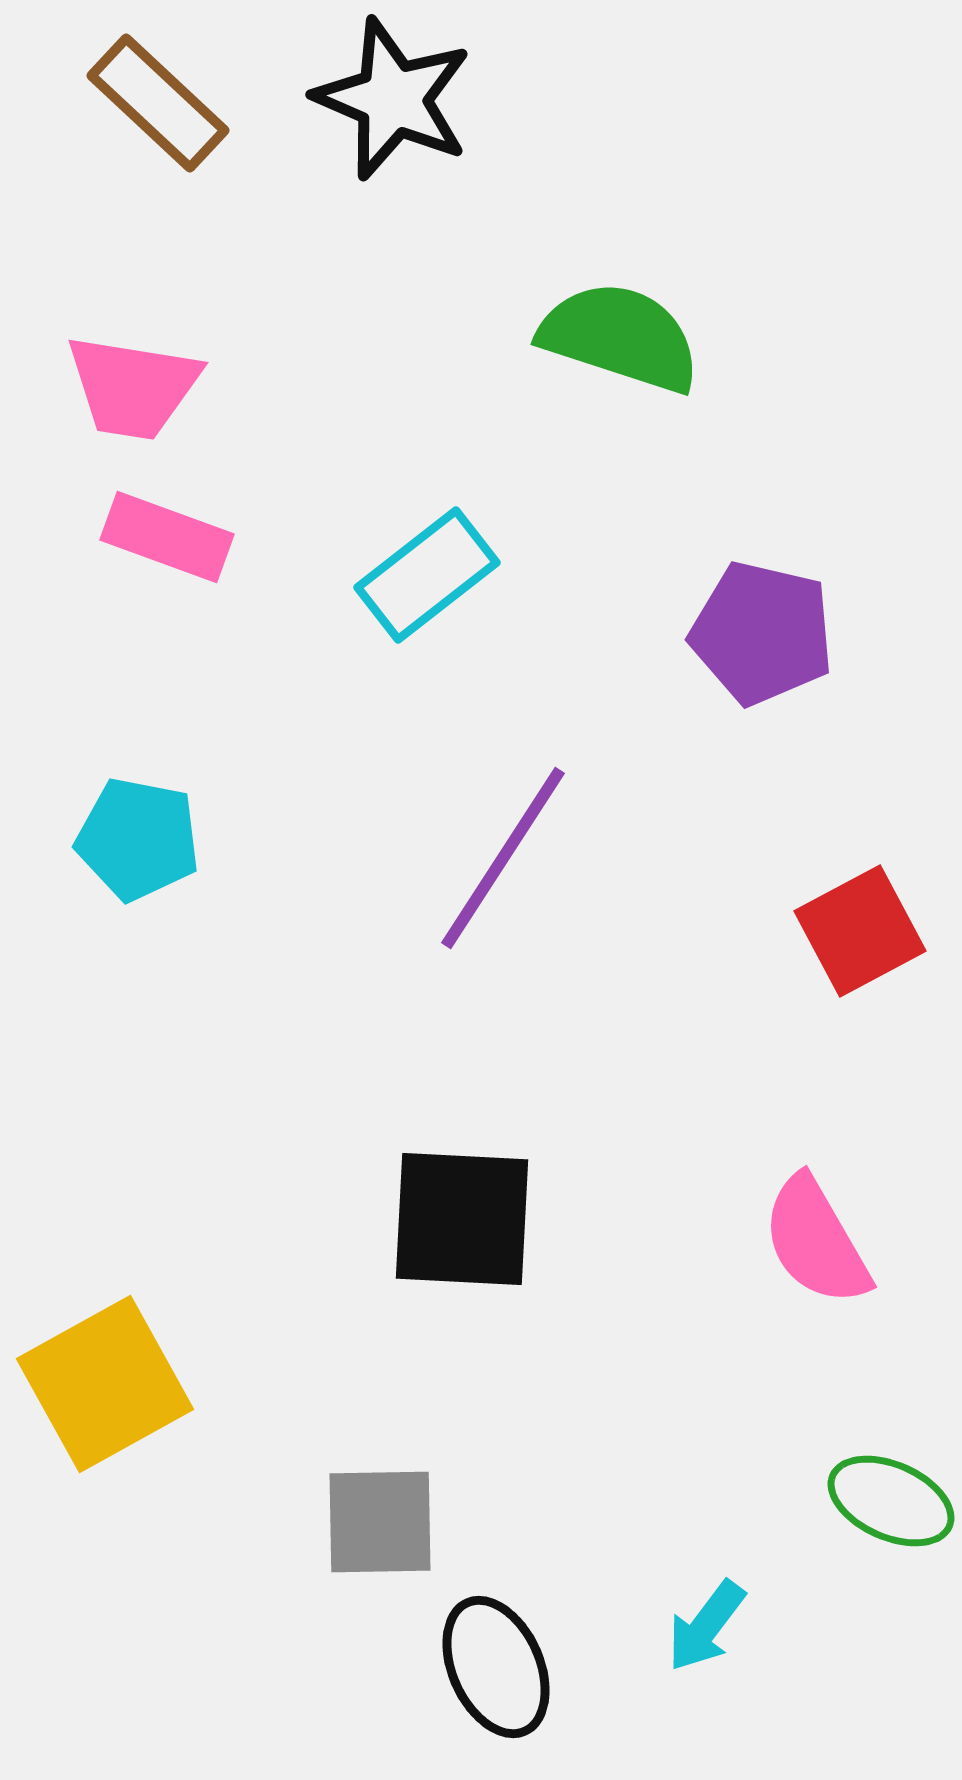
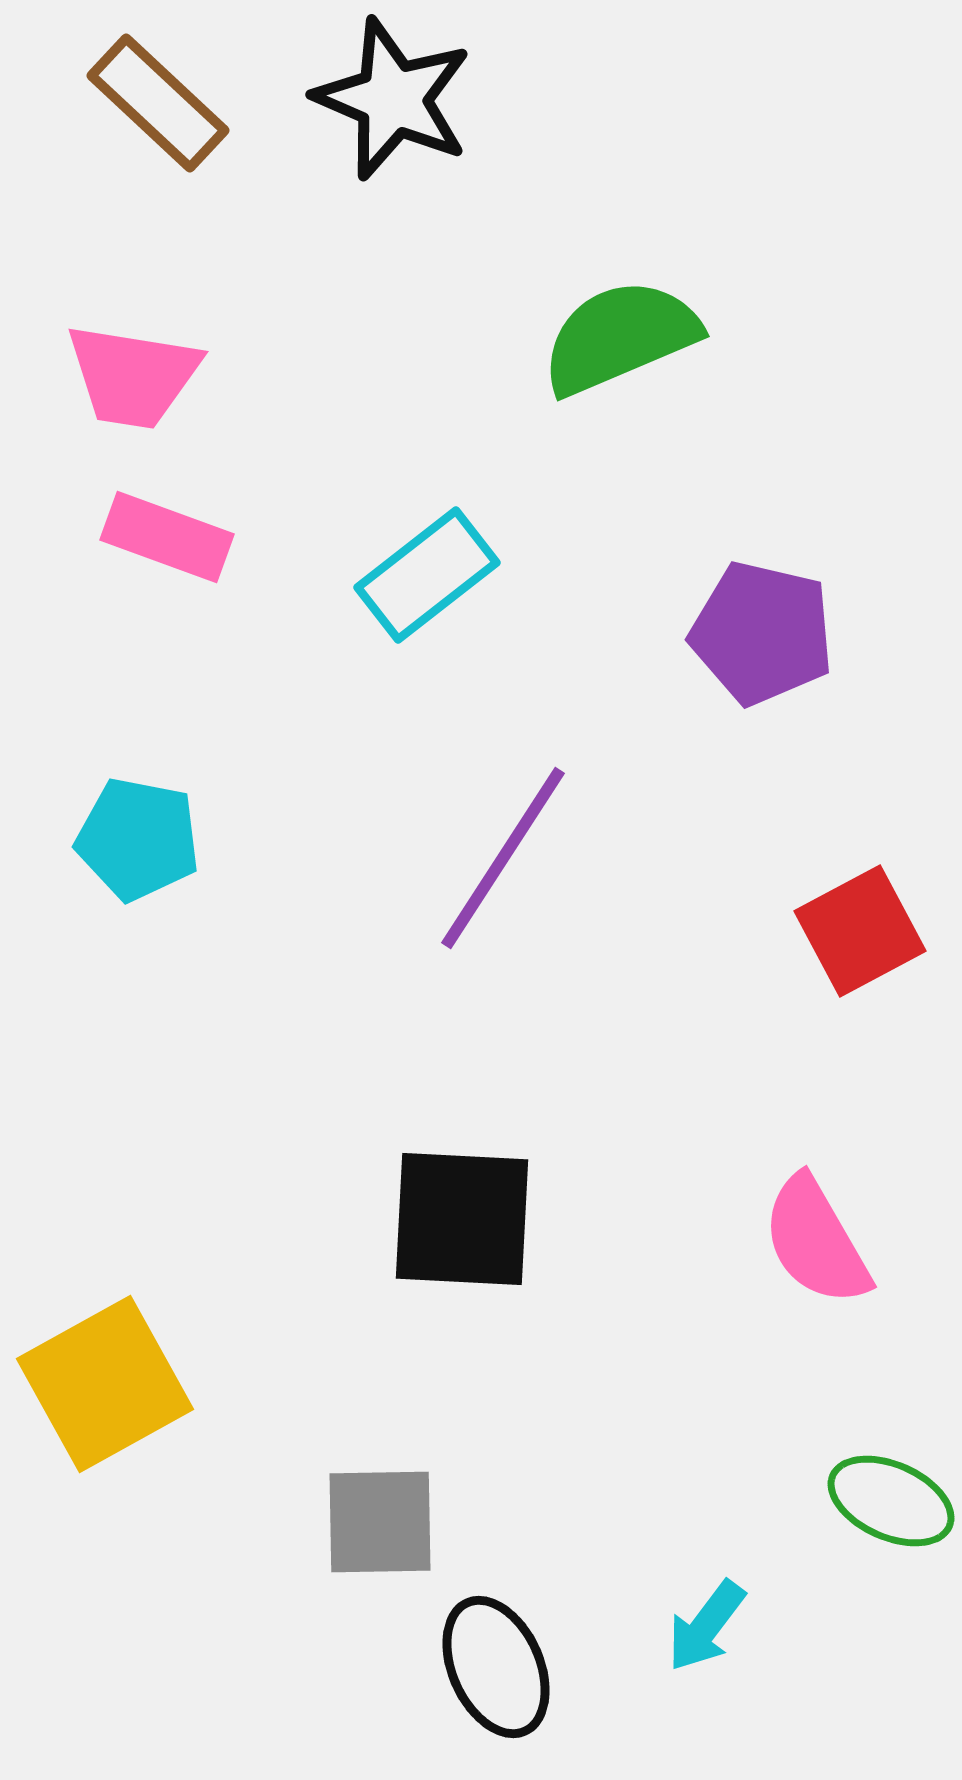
green semicircle: rotated 41 degrees counterclockwise
pink trapezoid: moved 11 px up
